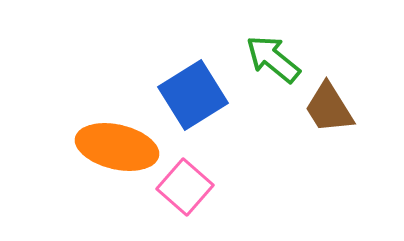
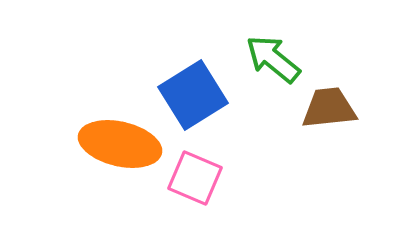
brown trapezoid: rotated 116 degrees clockwise
orange ellipse: moved 3 px right, 3 px up
pink square: moved 10 px right, 9 px up; rotated 18 degrees counterclockwise
